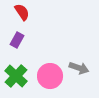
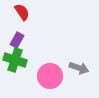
green cross: moved 1 px left, 16 px up; rotated 25 degrees counterclockwise
